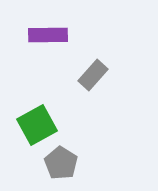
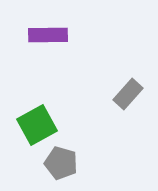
gray rectangle: moved 35 px right, 19 px down
gray pentagon: rotated 16 degrees counterclockwise
